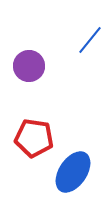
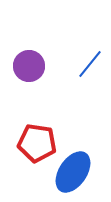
blue line: moved 24 px down
red pentagon: moved 3 px right, 5 px down
